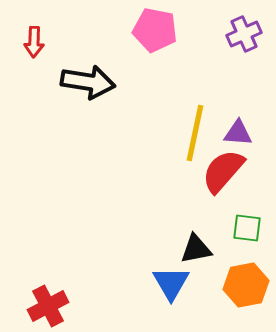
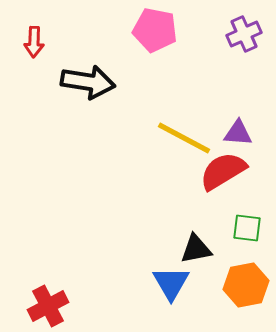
yellow line: moved 11 px left, 5 px down; rotated 74 degrees counterclockwise
red semicircle: rotated 18 degrees clockwise
